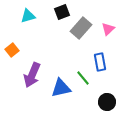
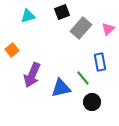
black circle: moved 15 px left
